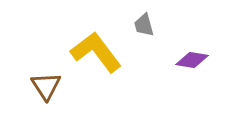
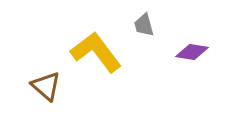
purple diamond: moved 8 px up
brown triangle: rotated 16 degrees counterclockwise
